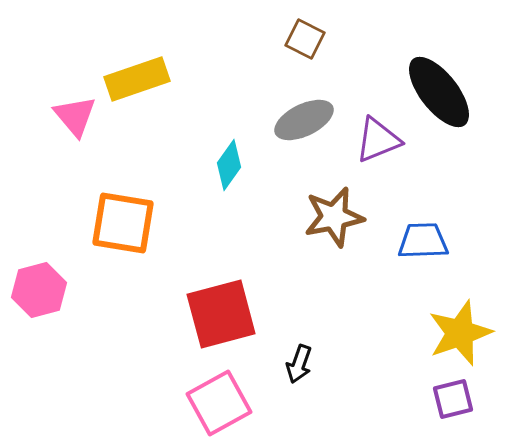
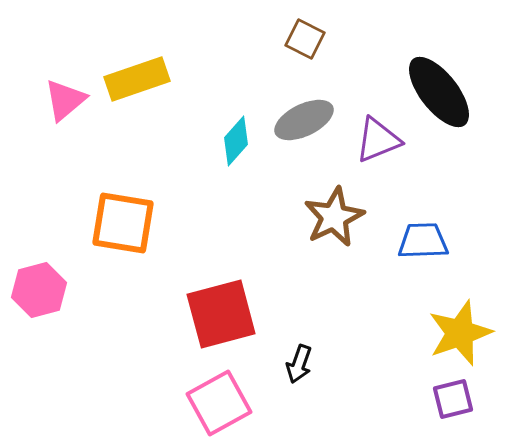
pink triangle: moved 10 px left, 16 px up; rotated 30 degrees clockwise
cyan diamond: moved 7 px right, 24 px up; rotated 6 degrees clockwise
brown star: rotated 14 degrees counterclockwise
